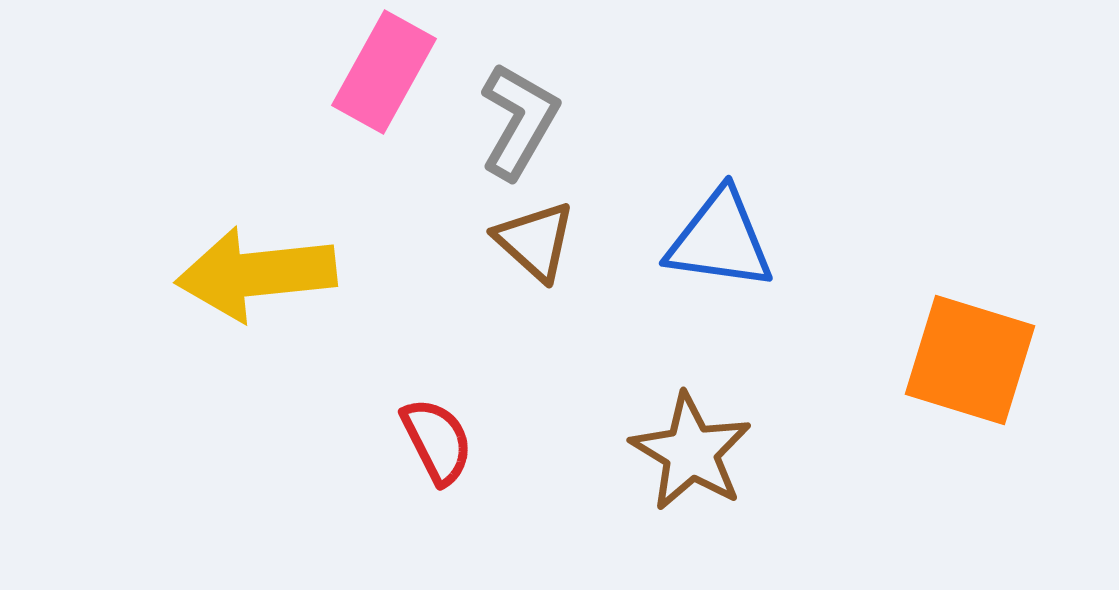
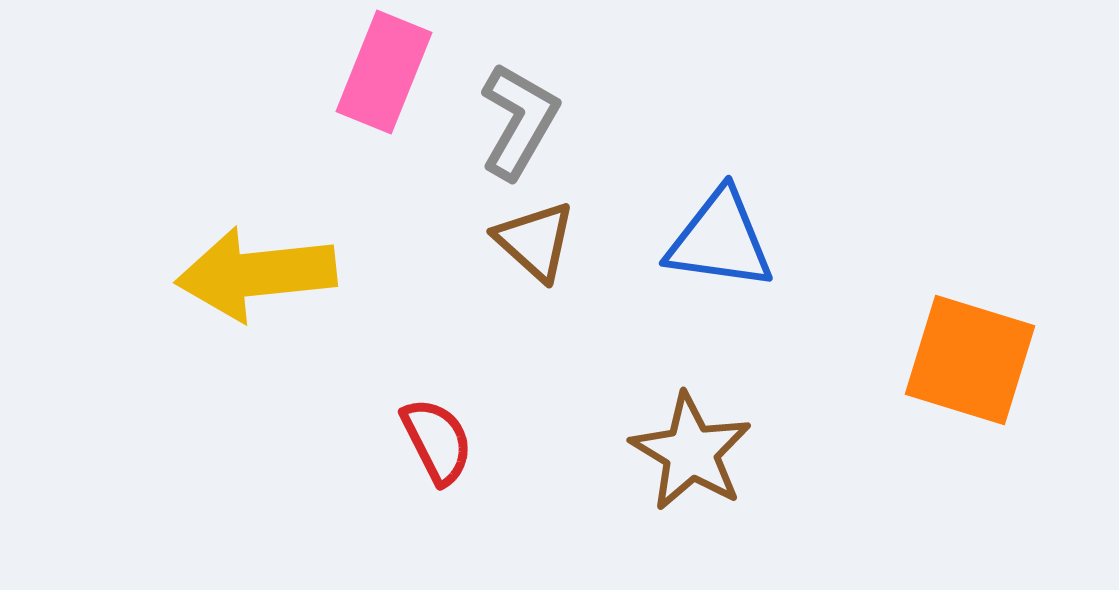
pink rectangle: rotated 7 degrees counterclockwise
